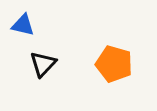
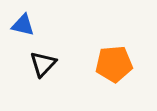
orange pentagon: rotated 21 degrees counterclockwise
